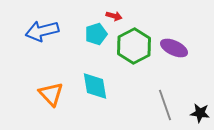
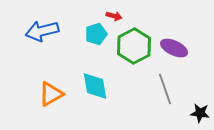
orange triangle: rotated 44 degrees clockwise
gray line: moved 16 px up
